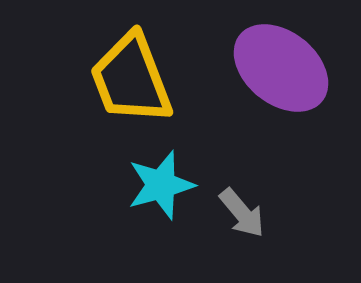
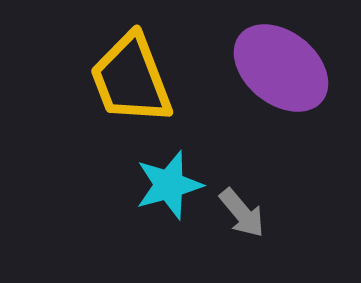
cyan star: moved 8 px right
